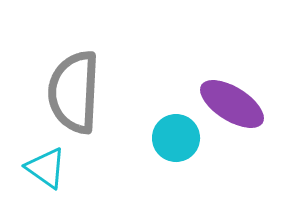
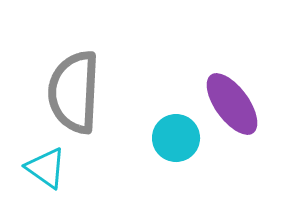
purple ellipse: rotated 22 degrees clockwise
